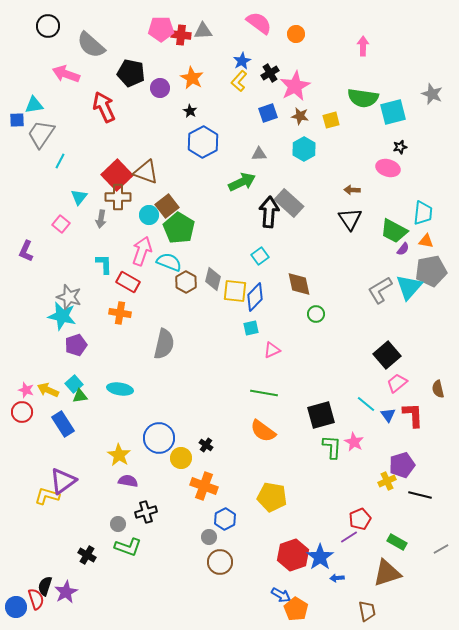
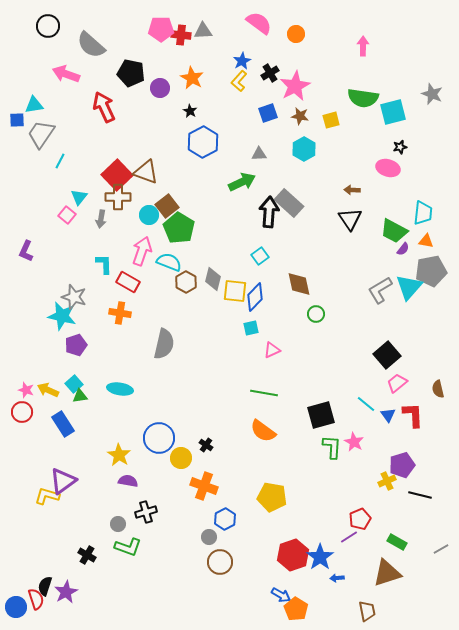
pink square at (61, 224): moved 6 px right, 9 px up
gray star at (69, 297): moved 5 px right
